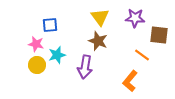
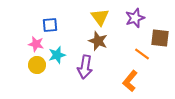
purple star: rotated 24 degrees counterclockwise
brown square: moved 1 px right, 3 px down
orange line: moved 1 px up
